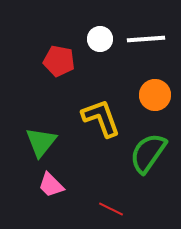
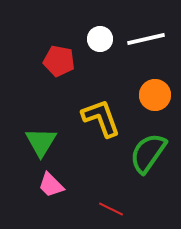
white line: rotated 9 degrees counterclockwise
green triangle: rotated 8 degrees counterclockwise
